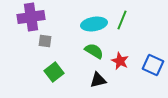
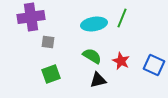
green line: moved 2 px up
gray square: moved 3 px right, 1 px down
green semicircle: moved 2 px left, 5 px down
red star: moved 1 px right
blue square: moved 1 px right
green square: moved 3 px left, 2 px down; rotated 18 degrees clockwise
